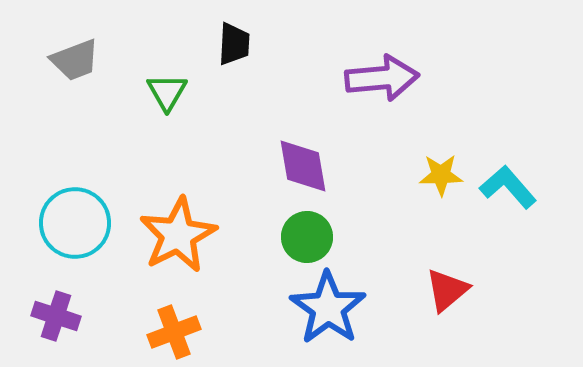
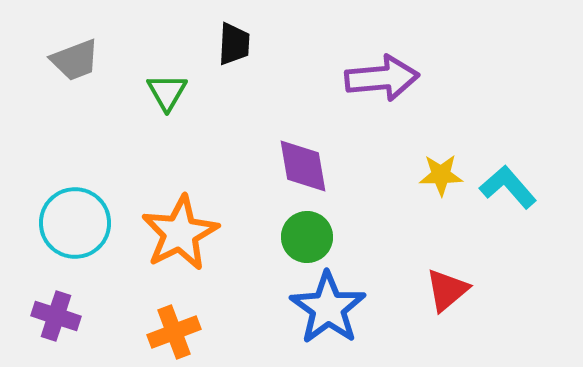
orange star: moved 2 px right, 2 px up
